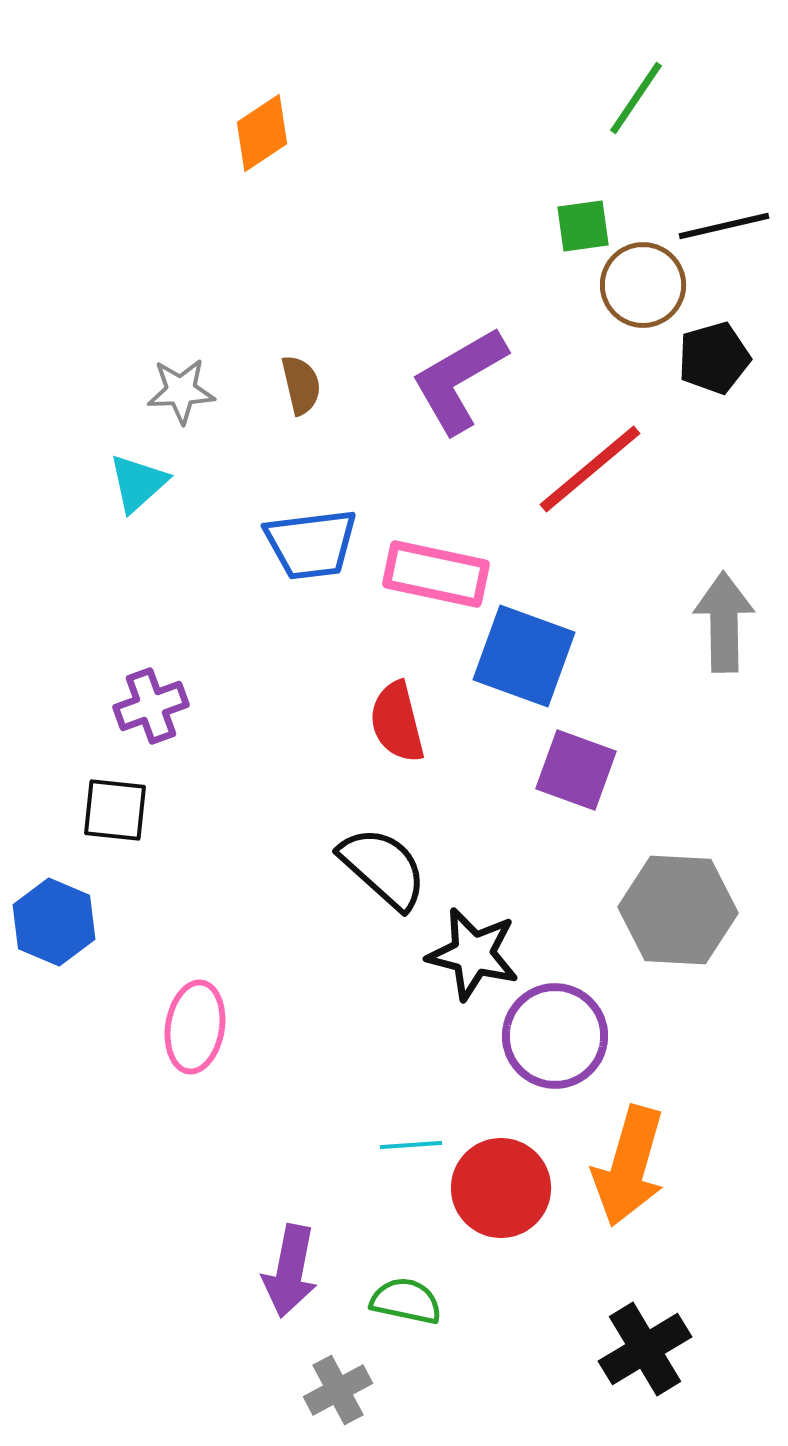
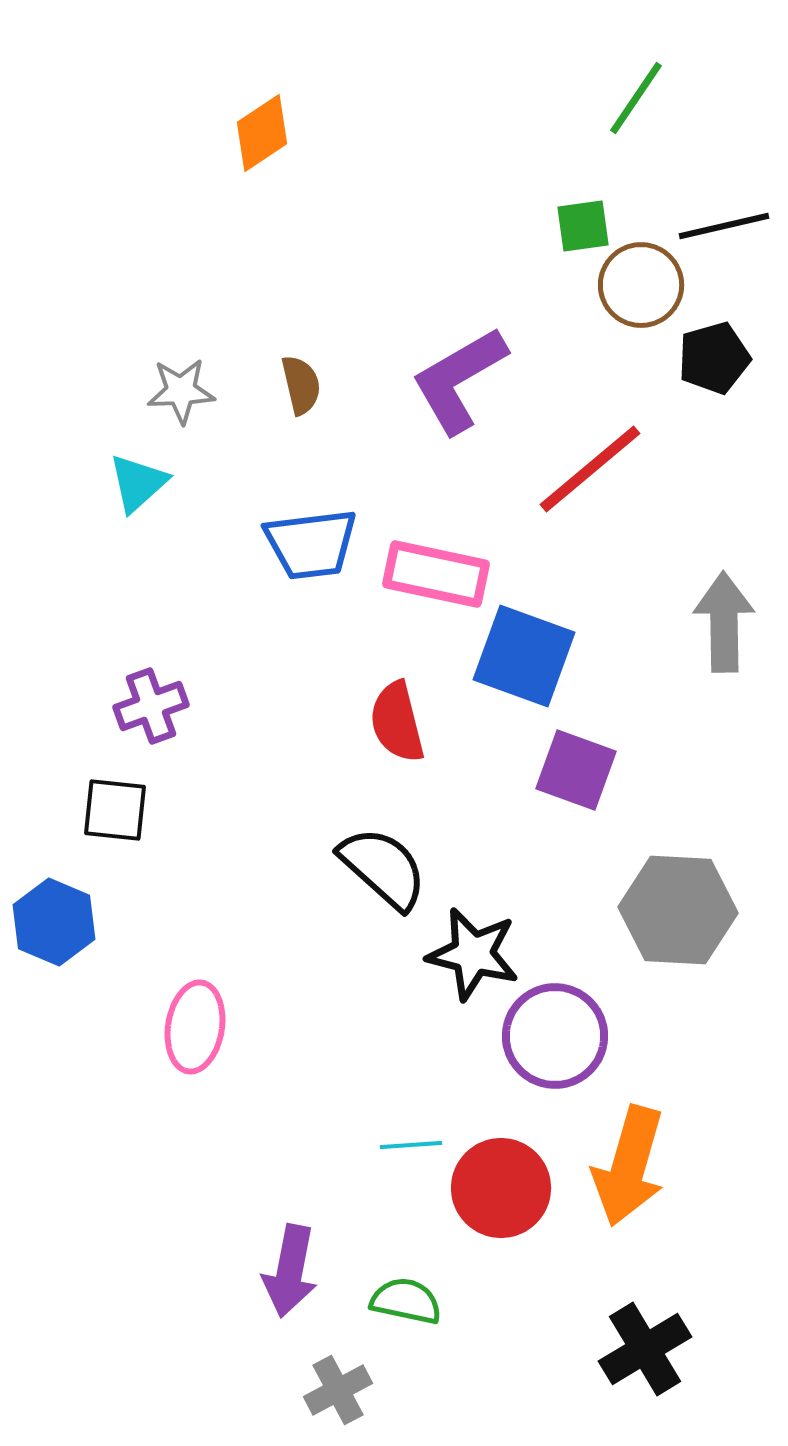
brown circle: moved 2 px left
